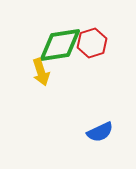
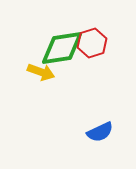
green diamond: moved 2 px right, 3 px down
yellow arrow: rotated 52 degrees counterclockwise
